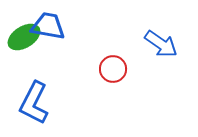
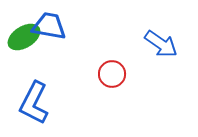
blue trapezoid: moved 1 px right
red circle: moved 1 px left, 5 px down
